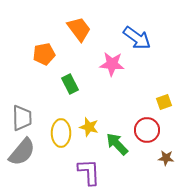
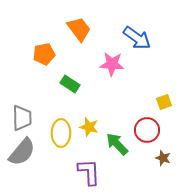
green rectangle: rotated 30 degrees counterclockwise
brown star: moved 3 px left; rotated 14 degrees clockwise
